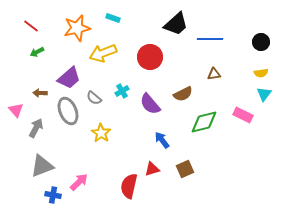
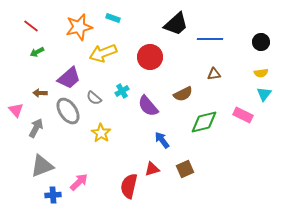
orange star: moved 2 px right, 1 px up
purple semicircle: moved 2 px left, 2 px down
gray ellipse: rotated 12 degrees counterclockwise
blue cross: rotated 14 degrees counterclockwise
